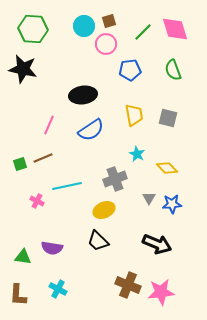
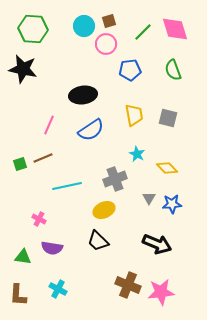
pink cross: moved 2 px right, 18 px down
